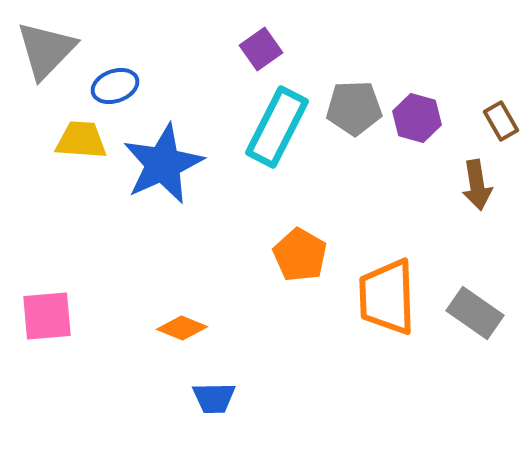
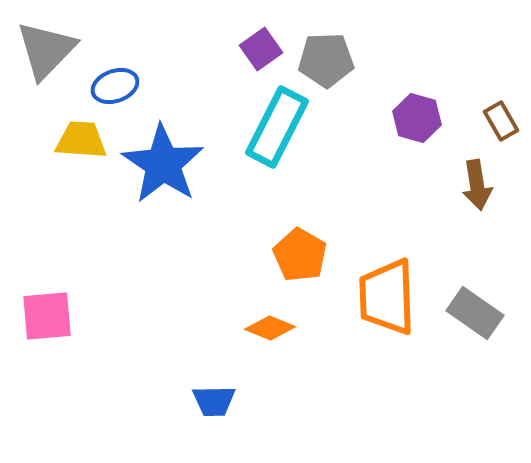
gray pentagon: moved 28 px left, 48 px up
blue star: rotated 14 degrees counterclockwise
orange diamond: moved 88 px right
blue trapezoid: moved 3 px down
